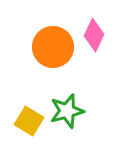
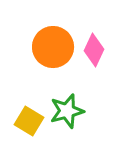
pink diamond: moved 15 px down
